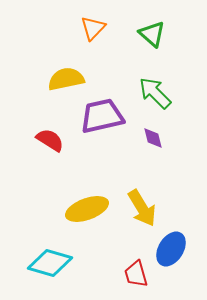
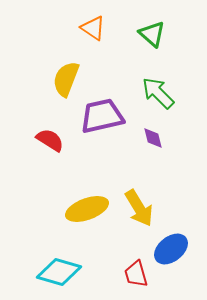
orange triangle: rotated 40 degrees counterclockwise
yellow semicircle: rotated 57 degrees counterclockwise
green arrow: moved 3 px right
yellow arrow: moved 3 px left
blue ellipse: rotated 20 degrees clockwise
cyan diamond: moved 9 px right, 9 px down
